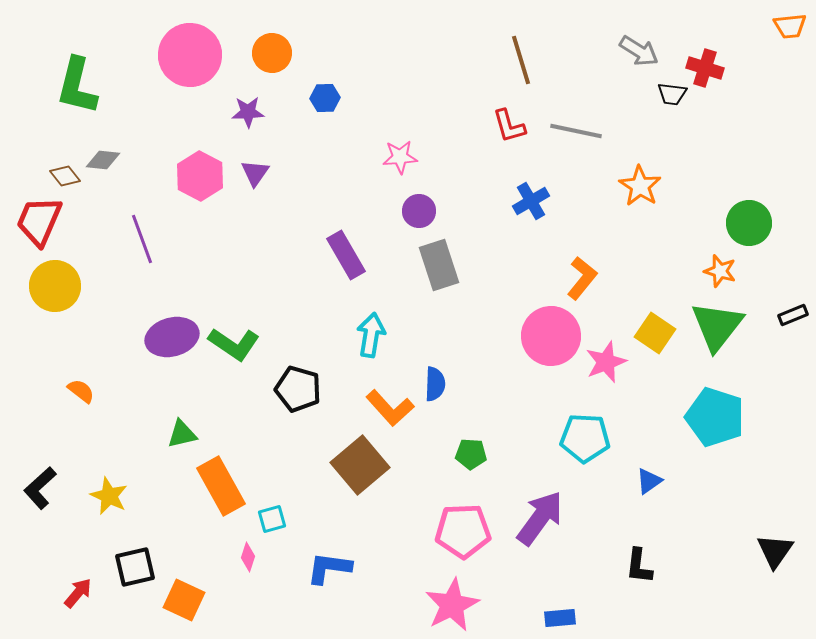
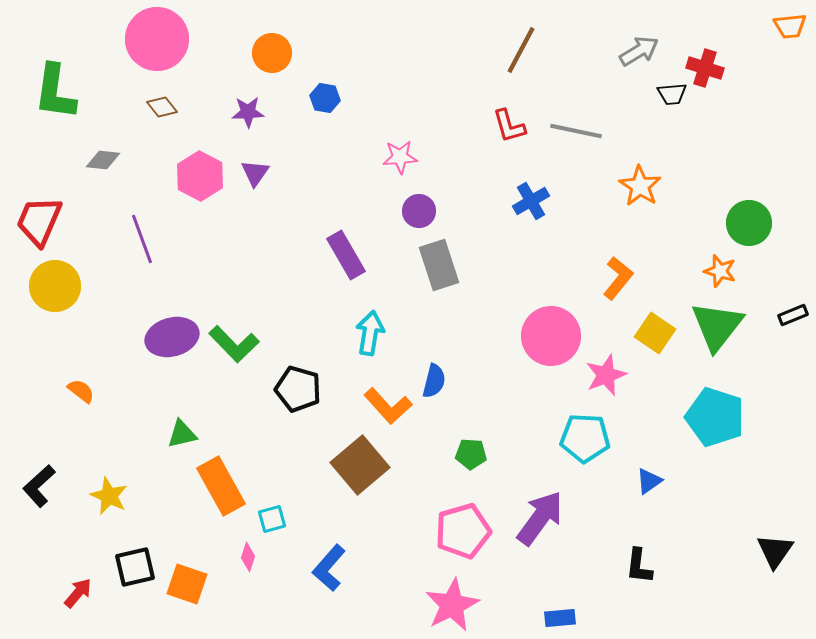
gray arrow at (639, 51): rotated 63 degrees counterclockwise
pink circle at (190, 55): moved 33 px left, 16 px up
brown line at (521, 60): moved 10 px up; rotated 45 degrees clockwise
green L-shape at (77, 86): moved 22 px left, 6 px down; rotated 6 degrees counterclockwise
black trapezoid at (672, 94): rotated 12 degrees counterclockwise
blue hexagon at (325, 98): rotated 12 degrees clockwise
brown diamond at (65, 176): moved 97 px right, 69 px up
orange L-shape at (582, 278): moved 36 px right
cyan arrow at (371, 335): moved 1 px left, 2 px up
green L-shape at (234, 344): rotated 12 degrees clockwise
pink star at (606, 362): moved 13 px down
blue semicircle at (435, 384): moved 1 px left, 3 px up; rotated 12 degrees clockwise
orange L-shape at (390, 408): moved 2 px left, 2 px up
black L-shape at (40, 488): moved 1 px left, 2 px up
pink pentagon at (463, 531): rotated 14 degrees counterclockwise
blue L-shape at (329, 568): rotated 57 degrees counterclockwise
orange square at (184, 600): moved 3 px right, 16 px up; rotated 6 degrees counterclockwise
